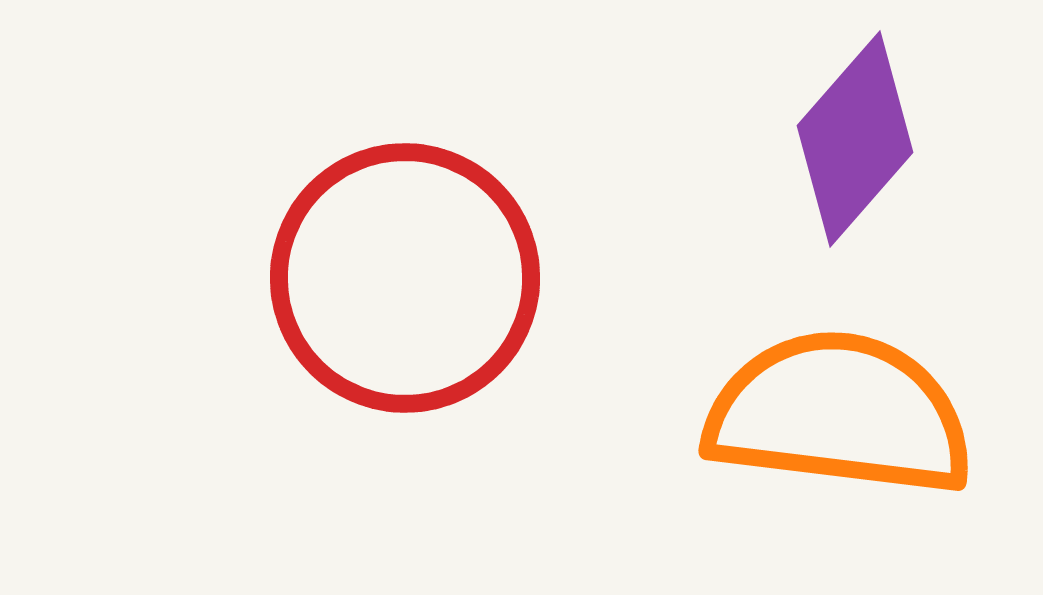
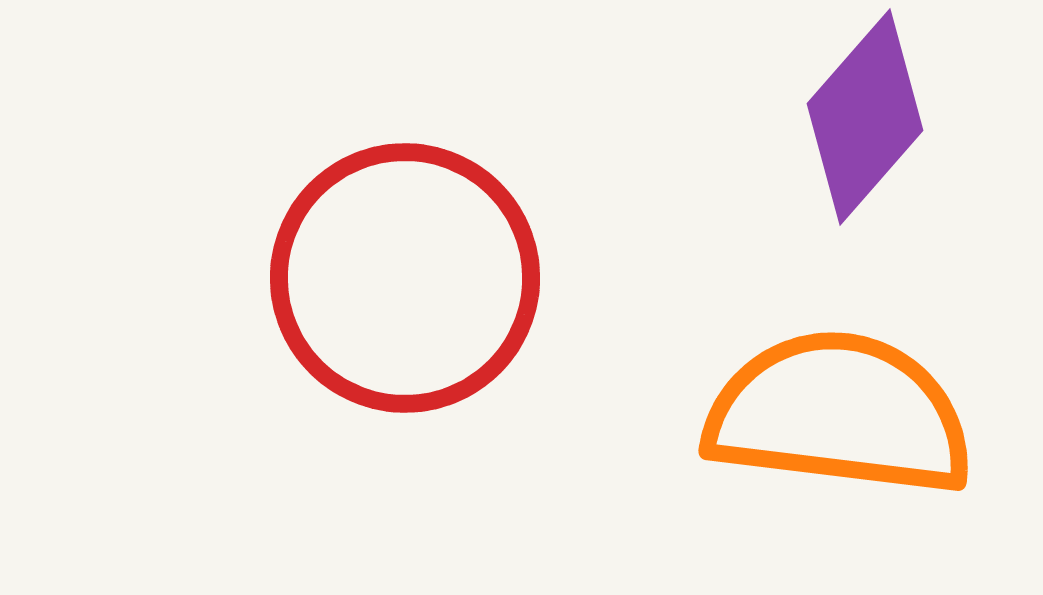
purple diamond: moved 10 px right, 22 px up
